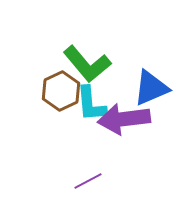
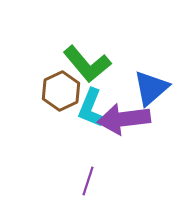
blue triangle: rotated 18 degrees counterclockwise
cyan L-shape: moved 4 px down; rotated 27 degrees clockwise
purple line: rotated 44 degrees counterclockwise
